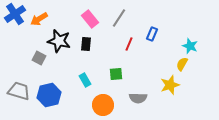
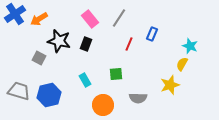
black rectangle: rotated 16 degrees clockwise
